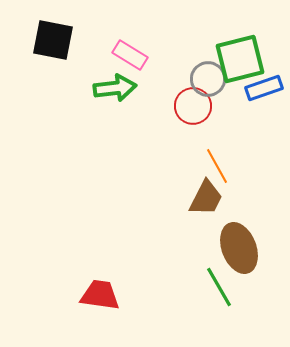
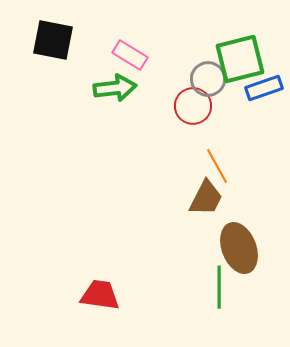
green line: rotated 30 degrees clockwise
